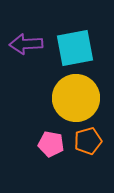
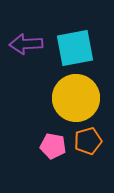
pink pentagon: moved 2 px right, 2 px down
